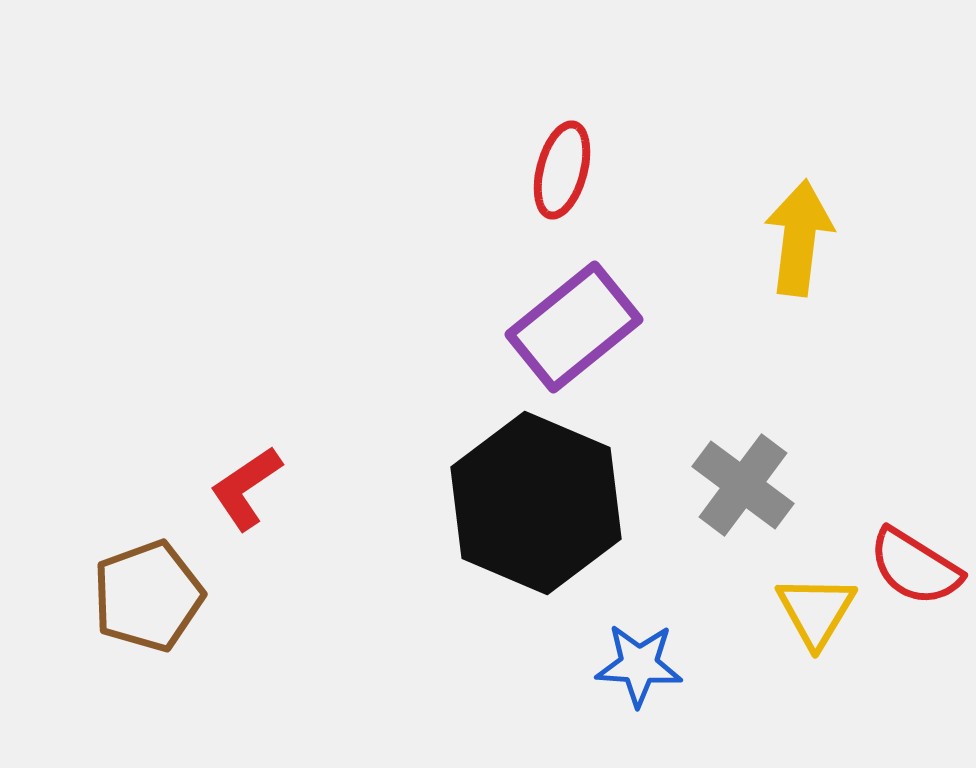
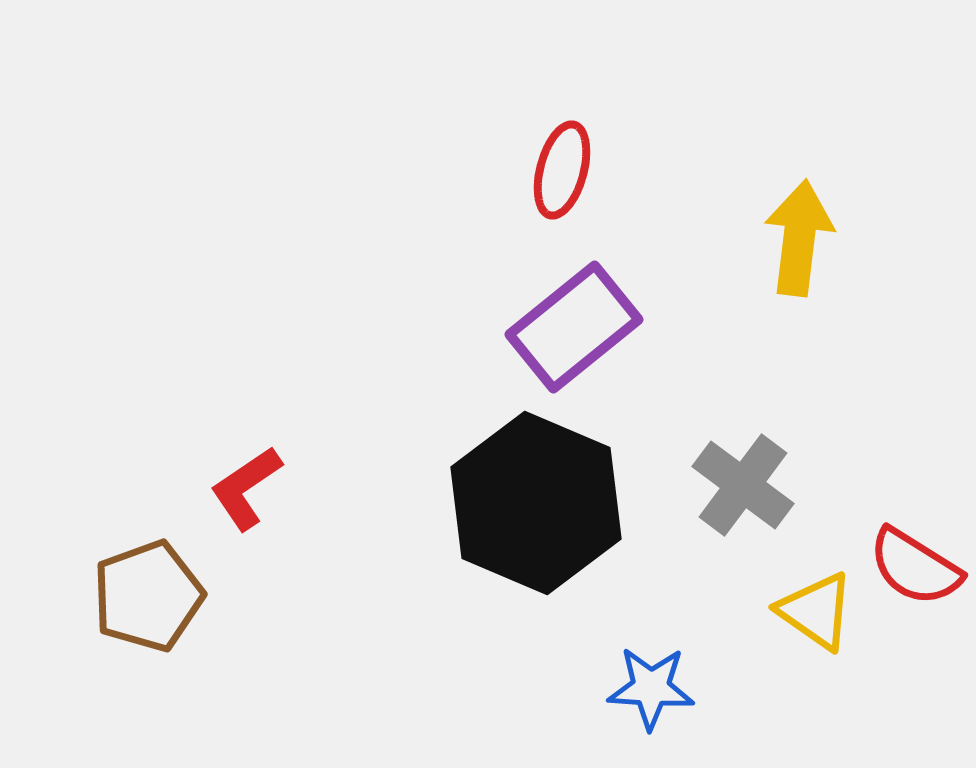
yellow triangle: rotated 26 degrees counterclockwise
blue star: moved 12 px right, 23 px down
